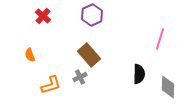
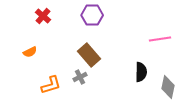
purple hexagon: rotated 25 degrees clockwise
pink line: rotated 65 degrees clockwise
orange semicircle: moved 3 px up; rotated 96 degrees counterclockwise
black semicircle: moved 2 px right, 2 px up
gray diamond: rotated 10 degrees clockwise
